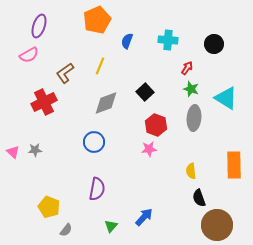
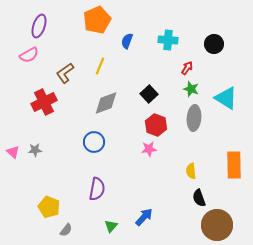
black square: moved 4 px right, 2 px down
